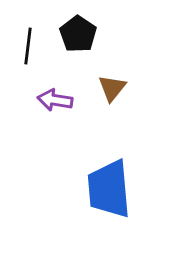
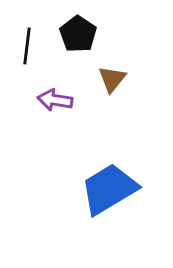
black line: moved 1 px left
brown triangle: moved 9 px up
blue trapezoid: rotated 64 degrees clockwise
